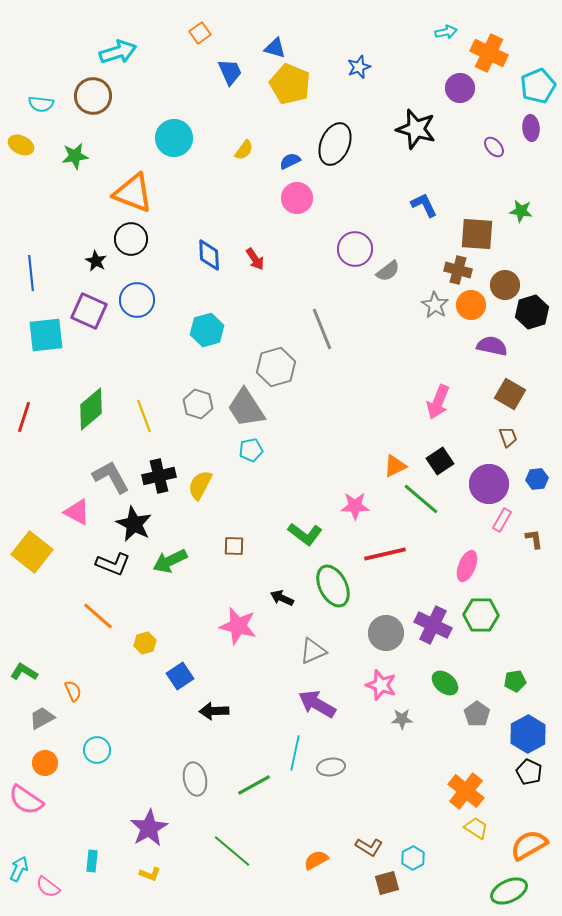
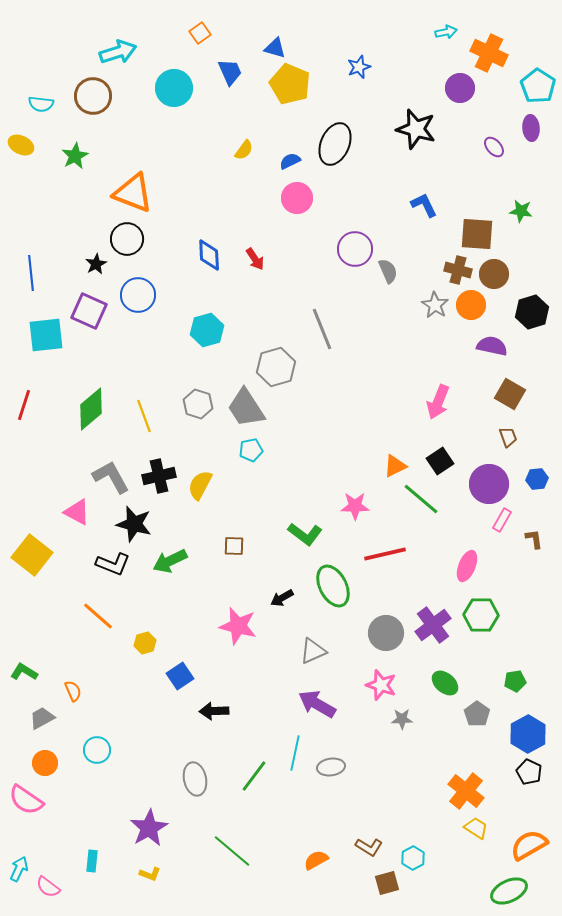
cyan pentagon at (538, 86): rotated 16 degrees counterclockwise
cyan circle at (174, 138): moved 50 px up
green star at (75, 156): rotated 20 degrees counterclockwise
black circle at (131, 239): moved 4 px left
black star at (96, 261): moved 3 px down; rotated 15 degrees clockwise
gray semicircle at (388, 271): rotated 75 degrees counterclockwise
brown circle at (505, 285): moved 11 px left, 11 px up
blue circle at (137, 300): moved 1 px right, 5 px up
red line at (24, 417): moved 12 px up
black star at (134, 524): rotated 12 degrees counterclockwise
yellow square at (32, 552): moved 3 px down
black arrow at (282, 598): rotated 55 degrees counterclockwise
purple cross at (433, 625): rotated 27 degrees clockwise
green line at (254, 785): moved 9 px up; rotated 24 degrees counterclockwise
